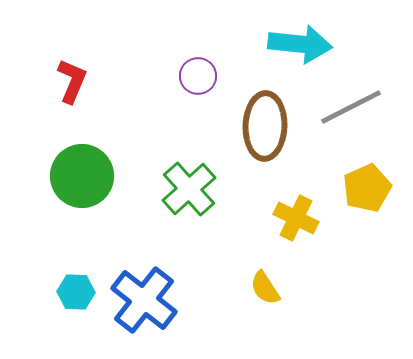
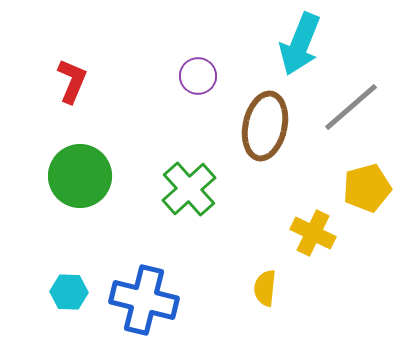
cyan arrow: rotated 106 degrees clockwise
gray line: rotated 14 degrees counterclockwise
brown ellipse: rotated 10 degrees clockwise
green circle: moved 2 px left
yellow pentagon: rotated 9 degrees clockwise
yellow cross: moved 17 px right, 15 px down
yellow semicircle: rotated 39 degrees clockwise
cyan hexagon: moved 7 px left
blue cross: rotated 24 degrees counterclockwise
